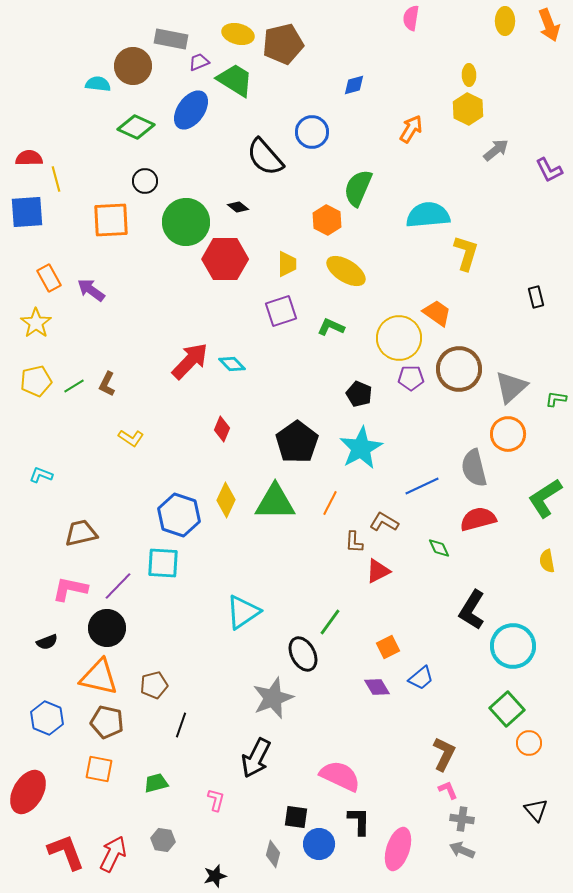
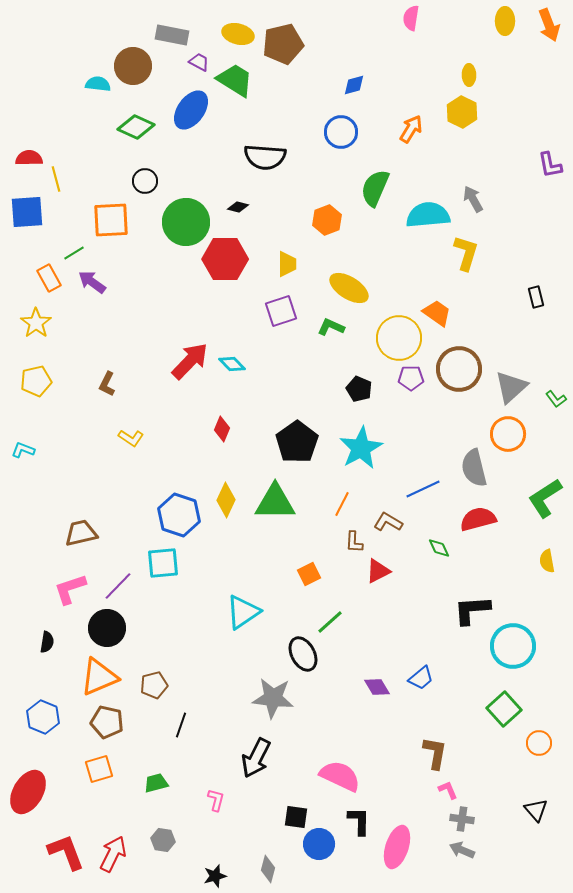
gray rectangle at (171, 39): moved 1 px right, 4 px up
purple trapezoid at (199, 62): rotated 50 degrees clockwise
yellow hexagon at (468, 109): moved 6 px left, 3 px down
blue circle at (312, 132): moved 29 px right
gray arrow at (496, 150): moved 23 px left, 49 px down; rotated 80 degrees counterclockwise
black semicircle at (265, 157): rotated 45 degrees counterclockwise
purple L-shape at (549, 170): moved 1 px right, 5 px up; rotated 16 degrees clockwise
green semicircle at (358, 188): moved 17 px right
black diamond at (238, 207): rotated 25 degrees counterclockwise
orange hexagon at (327, 220): rotated 12 degrees clockwise
yellow ellipse at (346, 271): moved 3 px right, 17 px down
purple arrow at (91, 290): moved 1 px right, 8 px up
green line at (74, 386): moved 133 px up
black pentagon at (359, 394): moved 5 px up
green L-shape at (556, 399): rotated 135 degrees counterclockwise
cyan L-shape at (41, 475): moved 18 px left, 25 px up
blue line at (422, 486): moved 1 px right, 3 px down
orange line at (330, 503): moved 12 px right, 1 px down
brown L-shape at (384, 522): moved 4 px right
cyan square at (163, 563): rotated 8 degrees counterclockwise
pink L-shape at (70, 589): rotated 30 degrees counterclockwise
black L-shape at (472, 610): rotated 54 degrees clockwise
green line at (330, 622): rotated 12 degrees clockwise
black semicircle at (47, 642): rotated 60 degrees counterclockwise
orange square at (388, 647): moved 79 px left, 73 px up
orange triangle at (99, 677): rotated 36 degrees counterclockwise
gray star at (273, 698): rotated 27 degrees clockwise
green square at (507, 709): moved 3 px left
blue hexagon at (47, 718): moved 4 px left, 1 px up
orange circle at (529, 743): moved 10 px right
brown L-shape at (444, 754): moved 9 px left, 1 px up; rotated 16 degrees counterclockwise
orange square at (99, 769): rotated 28 degrees counterclockwise
pink ellipse at (398, 849): moved 1 px left, 2 px up
gray diamond at (273, 854): moved 5 px left, 15 px down
